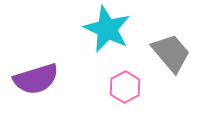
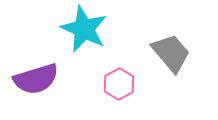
cyan star: moved 23 px left
pink hexagon: moved 6 px left, 3 px up
